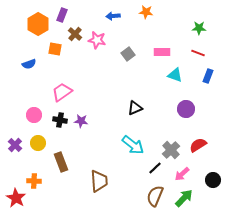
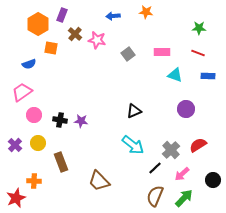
orange square: moved 4 px left, 1 px up
blue rectangle: rotated 72 degrees clockwise
pink trapezoid: moved 40 px left
black triangle: moved 1 px left, 3 px down
brown trapezoid: rotated 140 degrees clockwise
red star: rotated 18 degrees clockwise
